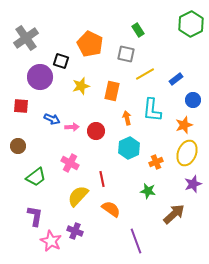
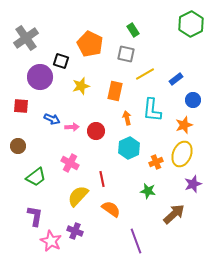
green rectangle: moved 5 px left
orange rectangle: moved 3 px right
yellow ellipse: moved 5 px left, 1 px down
